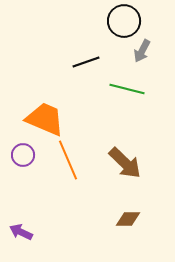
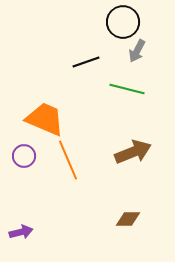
black circle: moved 1 px left, 1 px down
gray arrow: moved 5 px left
purple circle: moved 1 px right, 1 px down
brown arrow: moved 8 px right, 11 px up; rotated 66 degrees counterclockwise
purple arrow: rotated 140 degrees clockwise
